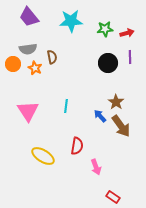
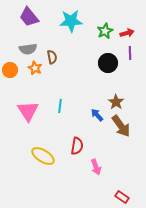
green star: moved 2 px down; rotated 21 degrees counterclockwise
purple line: moved 4 px up
orange circle: moved 3 px left, 6 px down
cyan line: moved 6 px left
blue arrow: moved 3 px left, 1 px up
red rectangle: moved 9 px right
